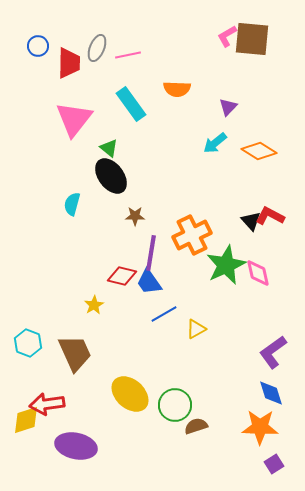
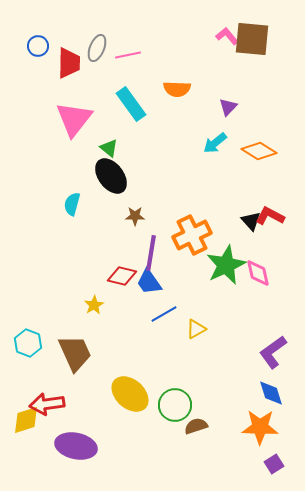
pink L-shape: rotated 80 degrees clockwise
